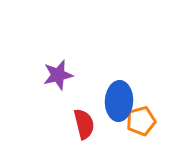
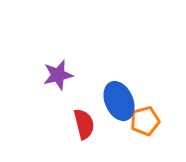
blue ellipse: rotated 27 degrees counterclockwise
orange pentagon: moved 4 px right
